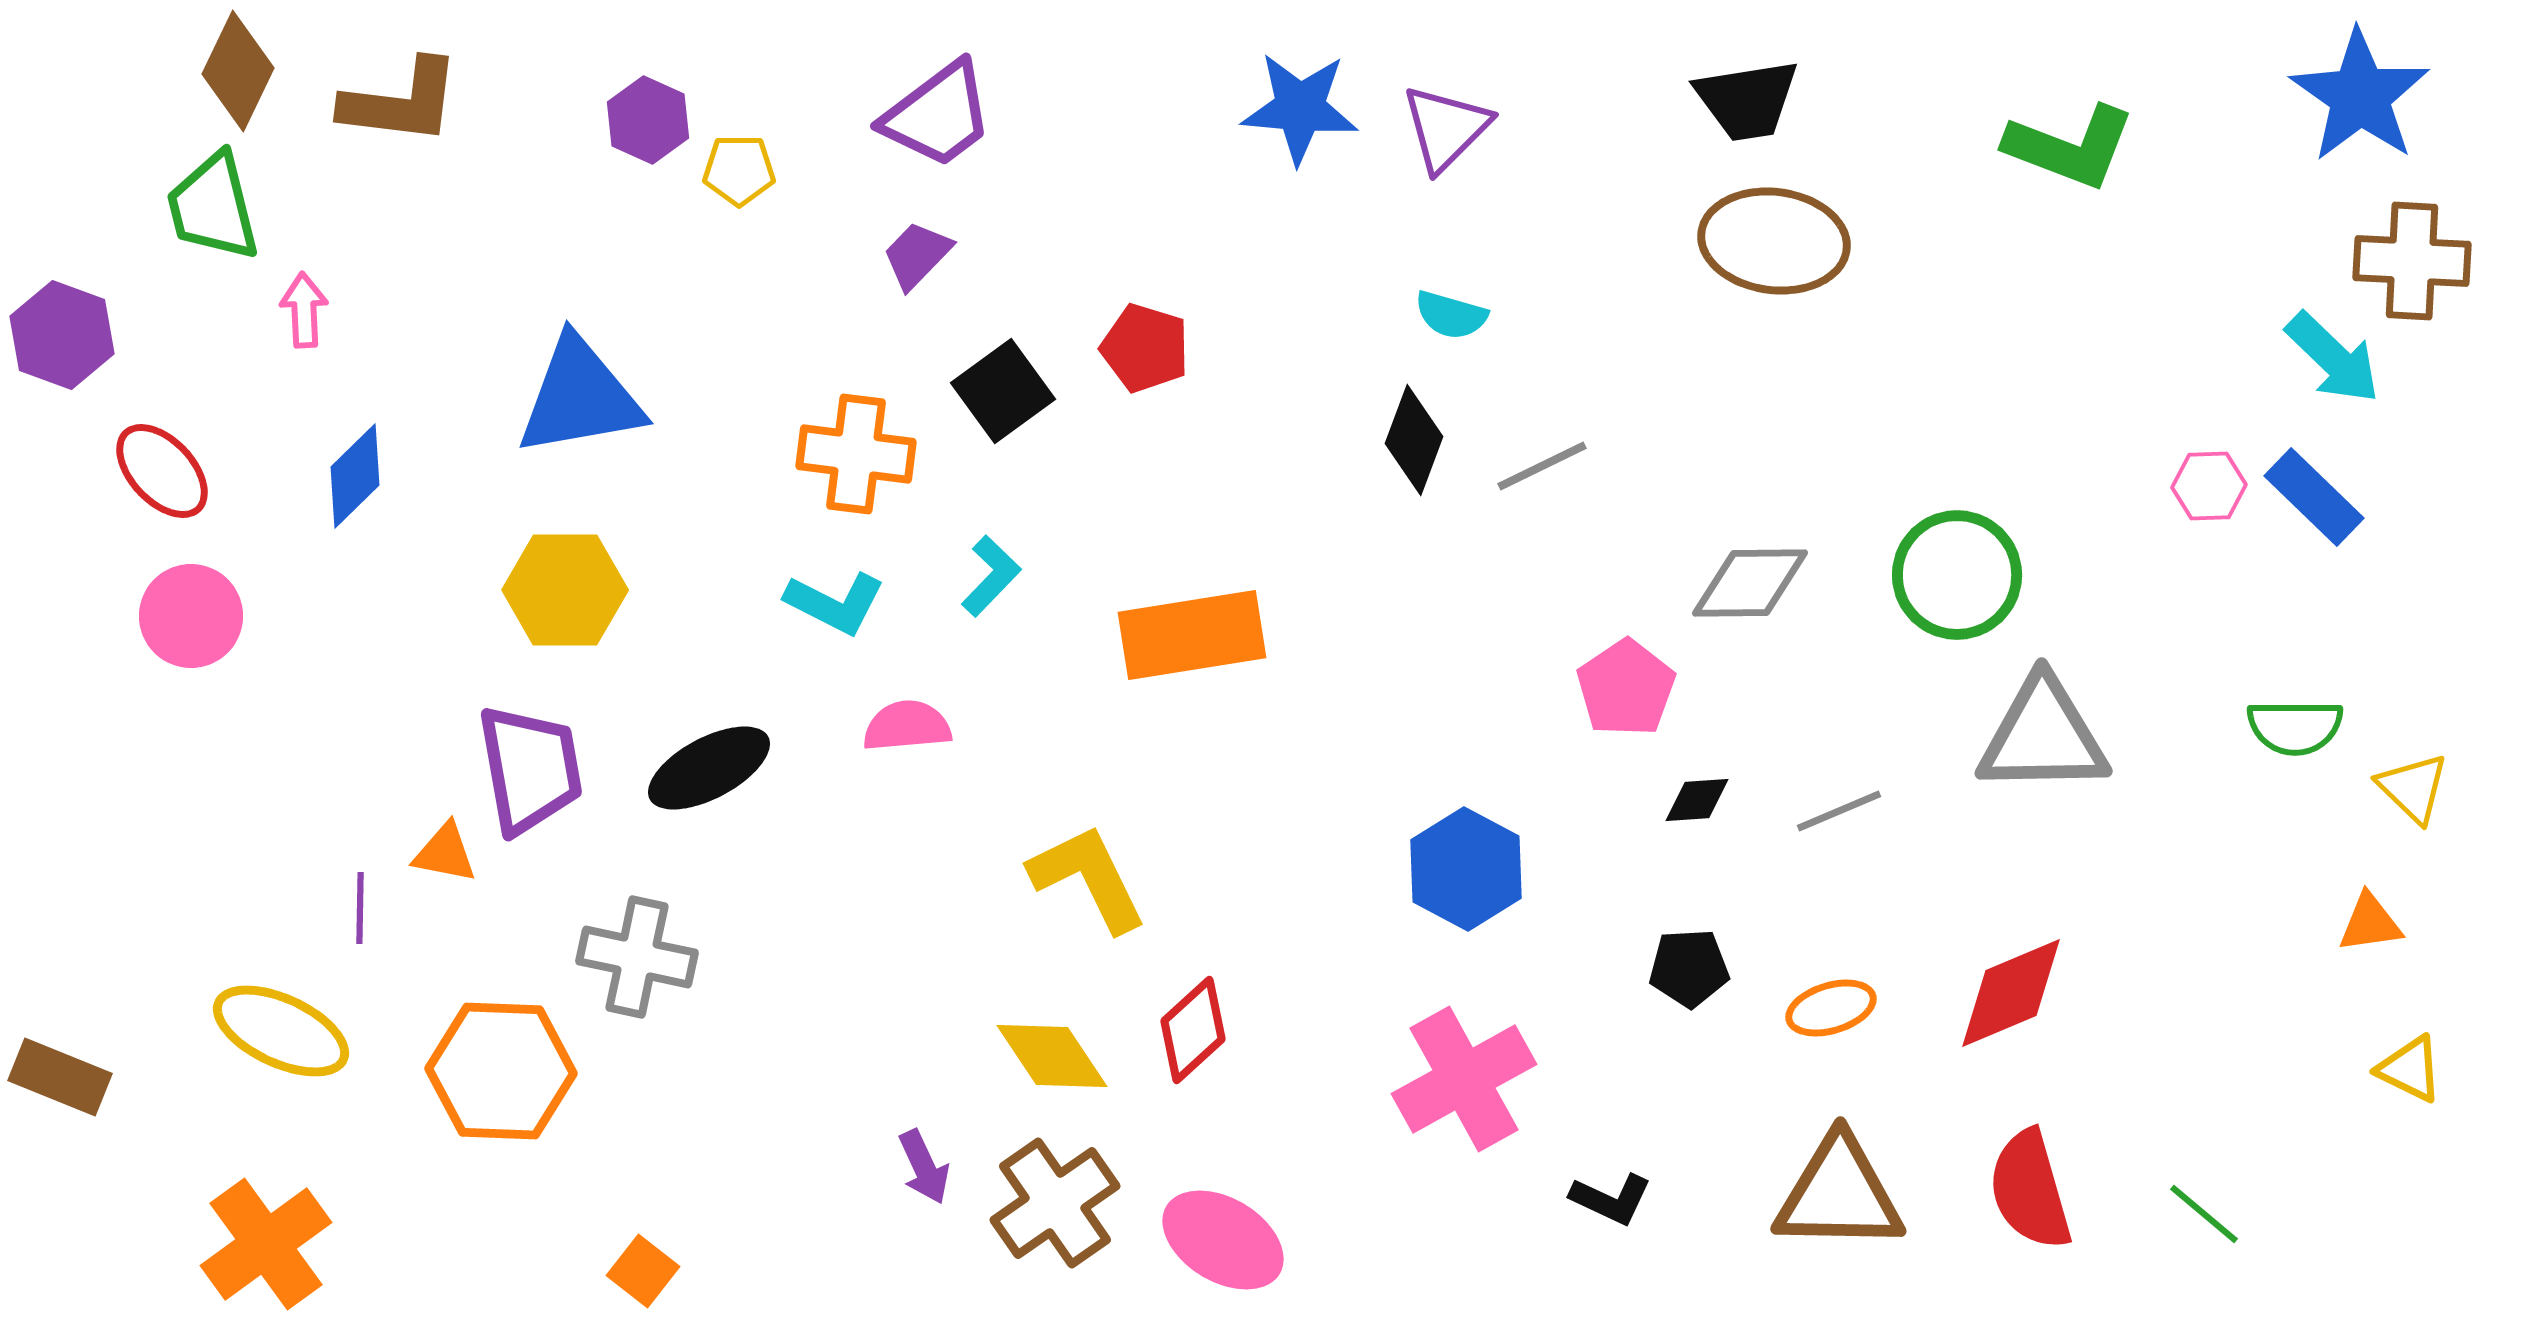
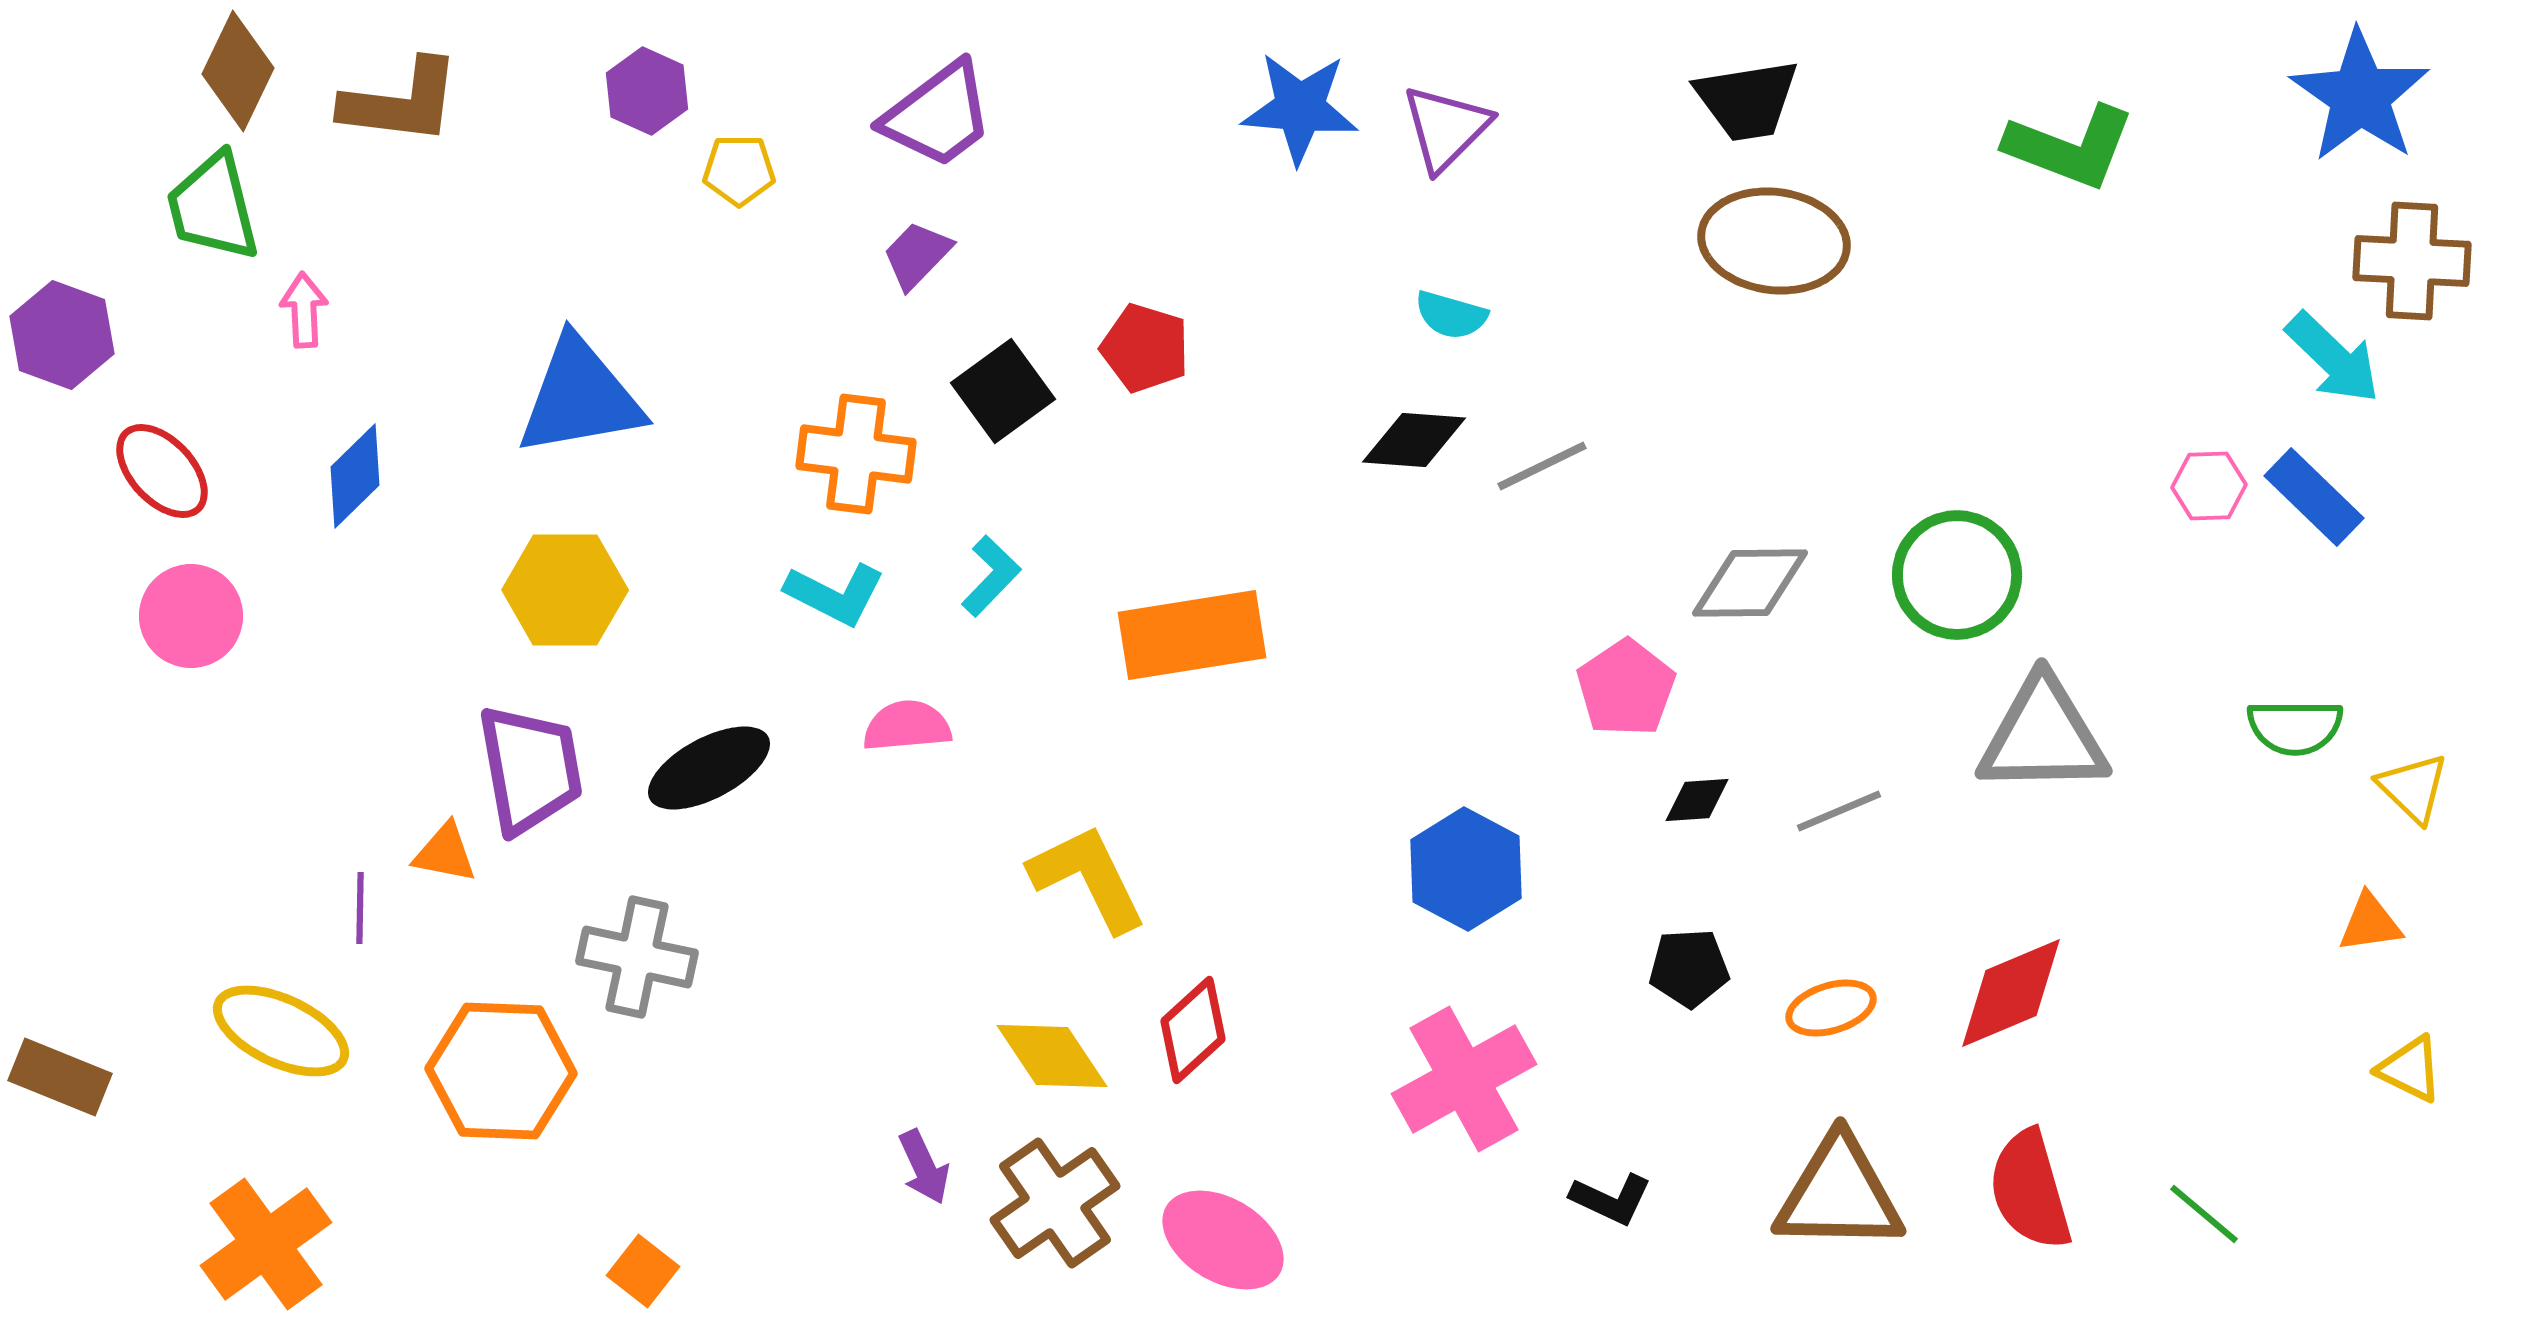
purple hexagon at (648, 120): moved 1 px left, 29 px up
black diamond at (1414, 440): rotated 74 degrees clockwise
cyan L-shape at (835, 603): moved 9 px up
